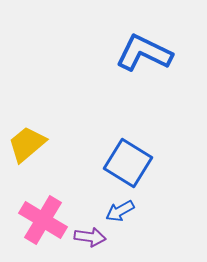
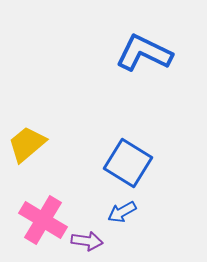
blue arrow: moved 2 px right, 1 px down
purple arrow: moved 3 px left, 4 px down
